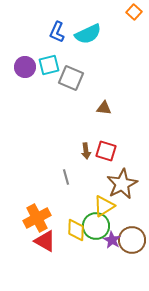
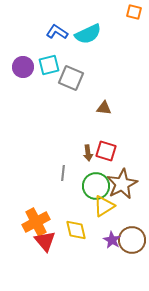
orange square: rotated 28 degrees counterclockwise
blue L-shape: rotated 100 degrees clockwise
purple circle: moved 2 px left
brown arrow: moved 2 px right, 2 px down
gray line: moved 3 px left, 4 px up; rotated 21 degrees clockwise
orange cross: moved 1 px left, 4 px down
green circle: moved 40 px up
yellow diamond: rotated 15 degrees counterclockwise
red triangle: rotated 20 degrees clockwise
